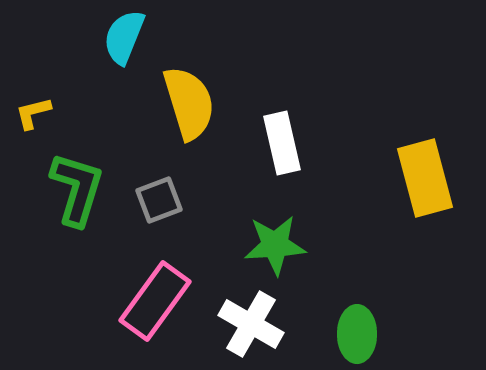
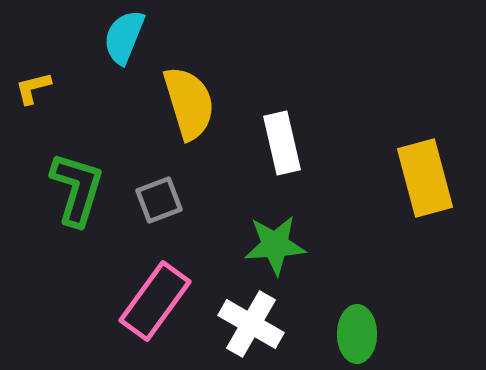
yellow L-shape: moved 25 px up
